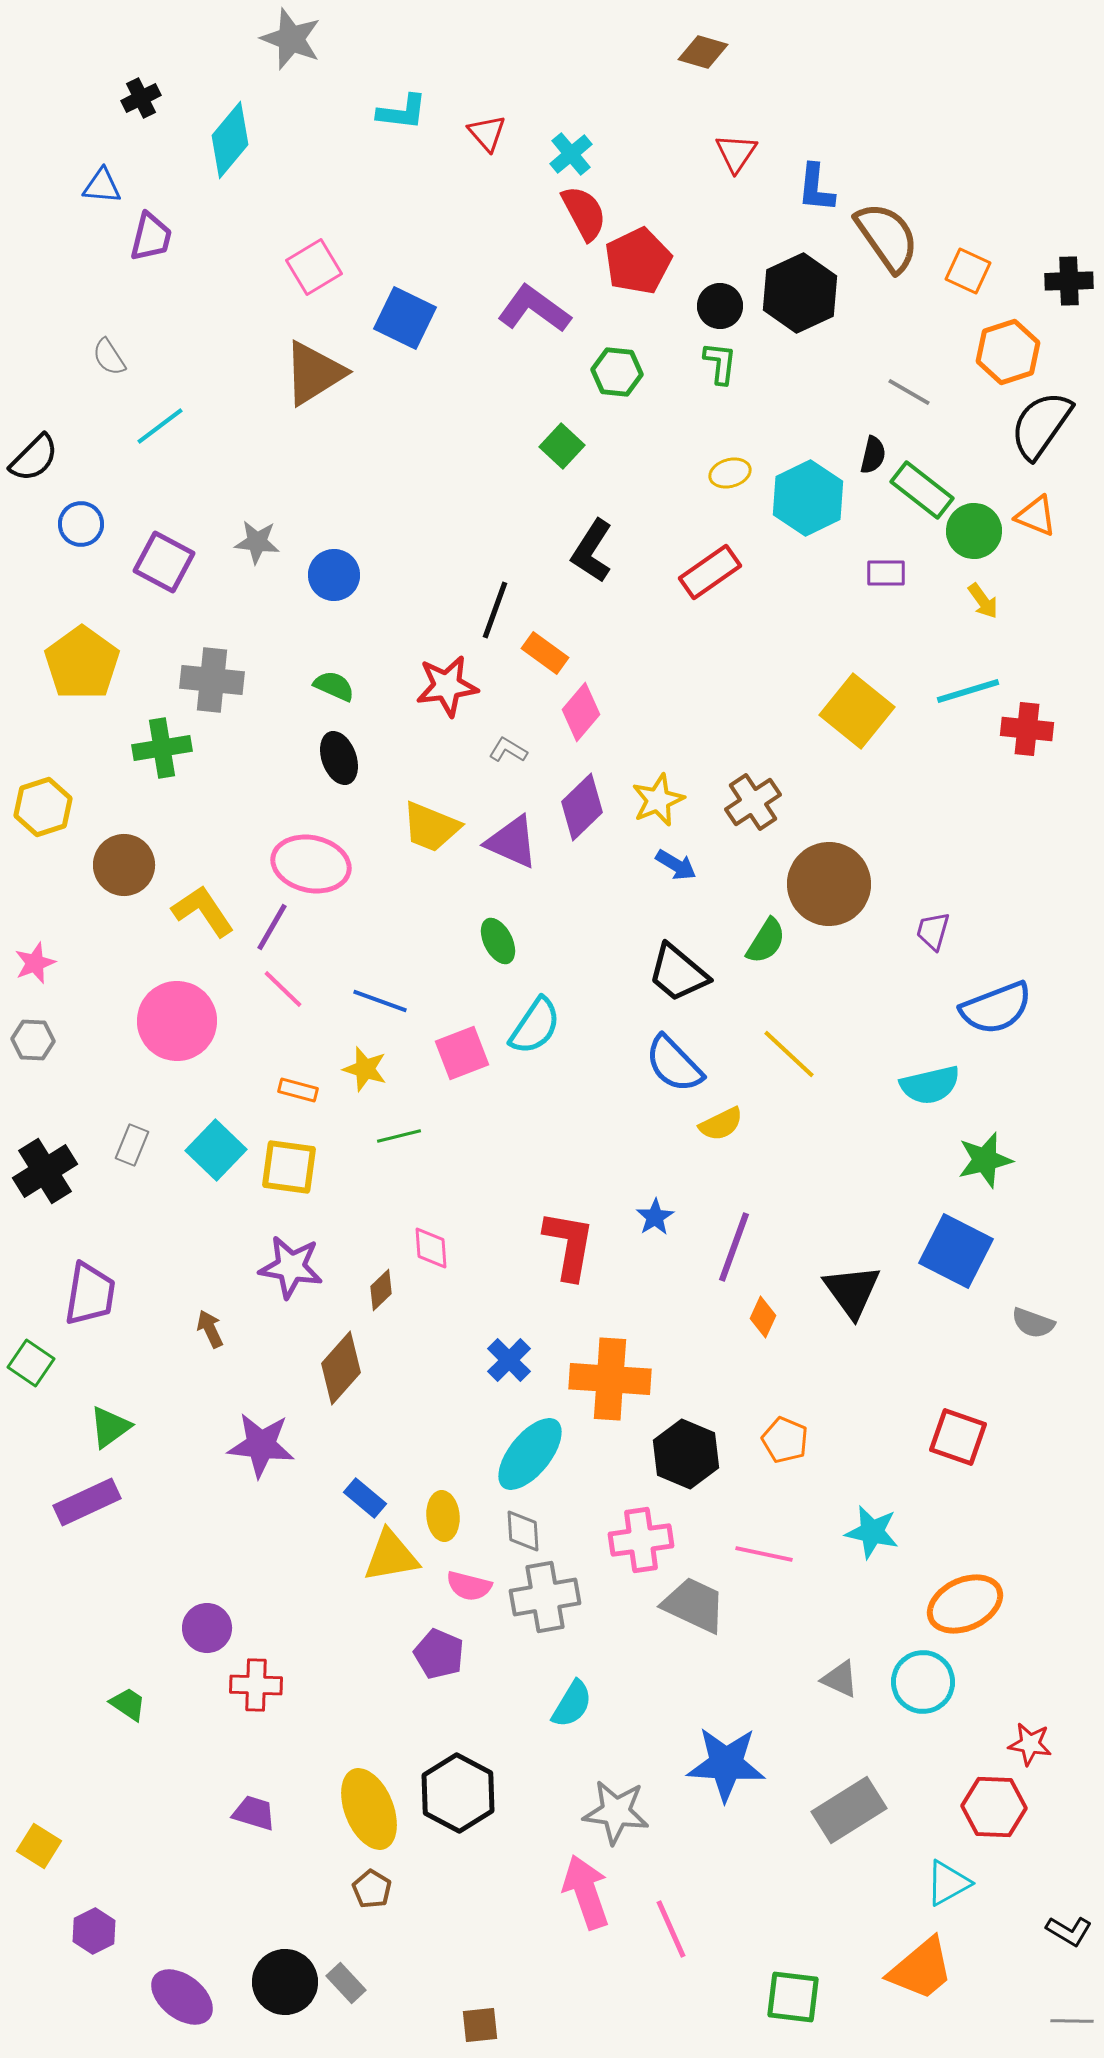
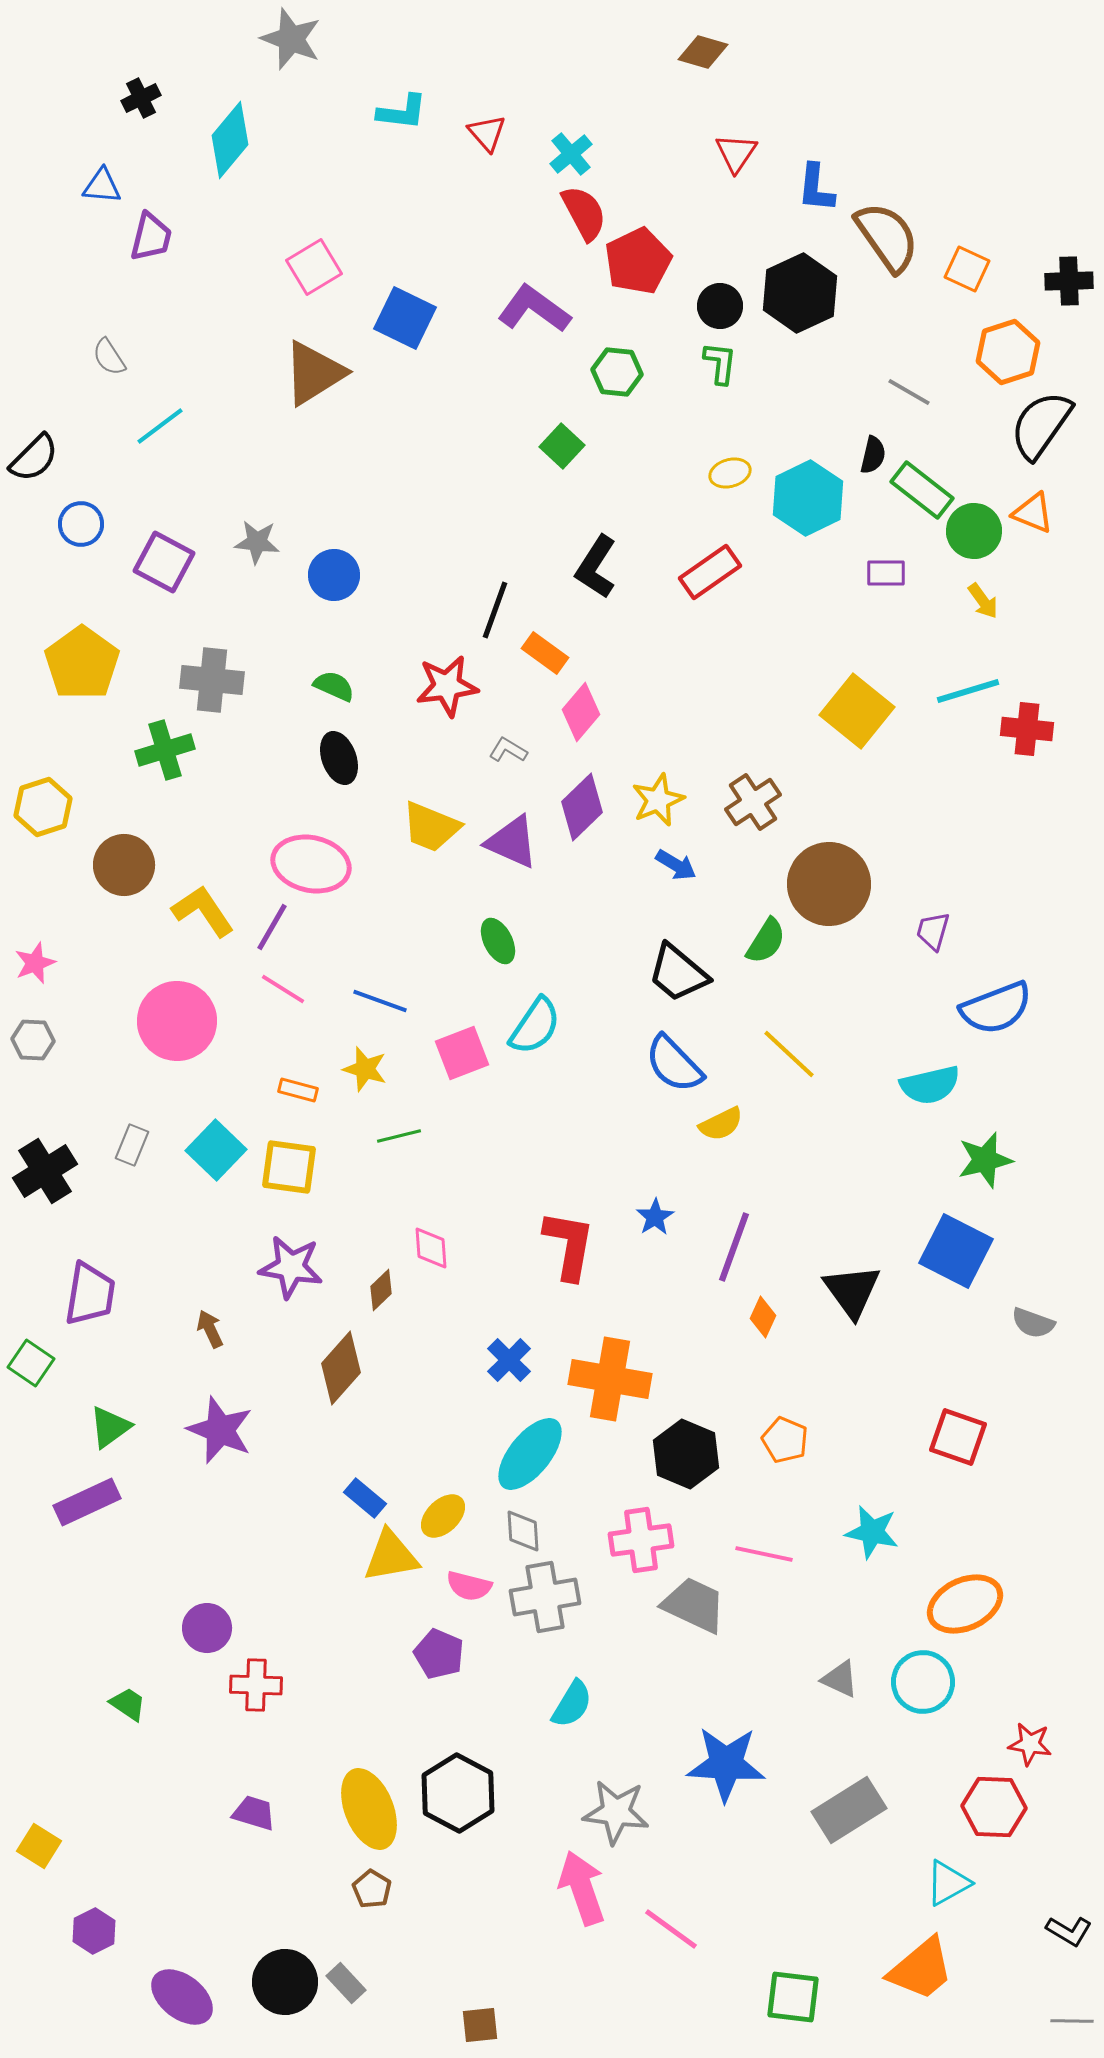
orange square at (968, 271): moved 1 px left, 2 px up
orange triangle at (1036, 516): moved 3 px left, 3 px up
black L-shape at (592, 551): moved 4 px right, 16 px down
green cross at (162, 748): moved 3 px right, 2 px down; rotated 8 degrees counterclockwise
pink line at (283, 989): rotated 12 degrees counterclockwise
orange cross at (610, 1379): rotated 6 degrees clockwise
purple star at (261, 1445): moved 41 px left, 15 px up; rotated 16 degrees clockwise
yellow ellipse at (443, 1516): rotated 51 degrees clockwise
pink arrow at (586, 1892): moved 4 px left, 4 px up
pink line at (671, 1929): rotated 30 degrees counterclockwise
